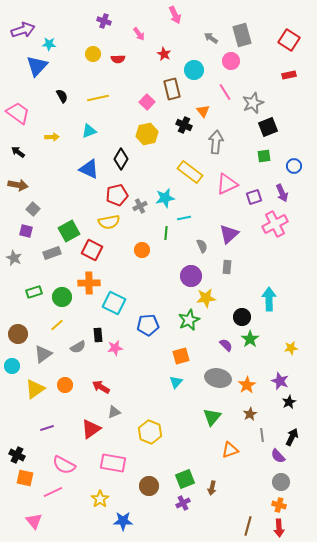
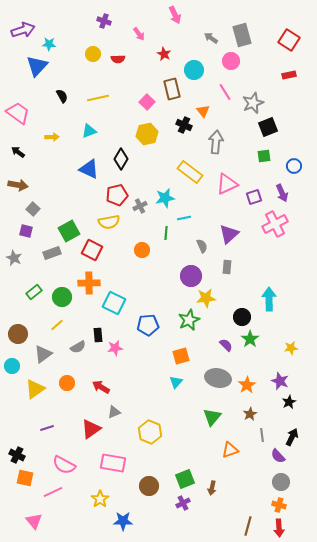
green rectangle at (34, 292): rotated 21 degrees counterclockwise
orange circle at (65, 385): moved 2 px right, 2 px up
